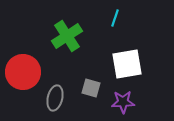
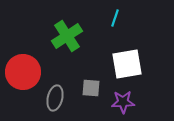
gray square: rotated 12 degrees counterclockwise
